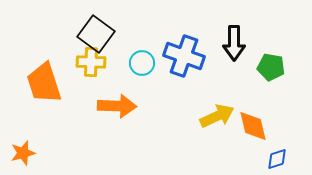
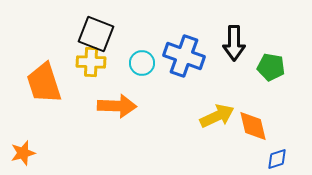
black square: rotated 15 degrees counterclockwise
